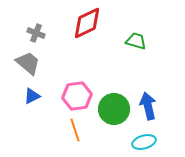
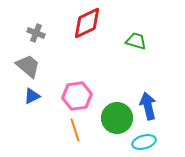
gray trapezoid: moved 3 px down
green circle: moved 3 px right, 9 px down
